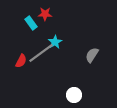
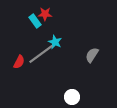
cyan rectangle: moved 4 px right, 2 px up
cyan star: rotated 16 degrees counterclockwise
gray line: moved 1 px down
red semicircle: moved 2 px left, 1 px down
white circle: moved 2 px left, 2 px down
